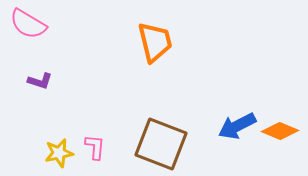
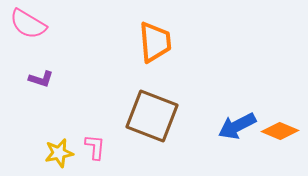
orange trapezoid: rotated 9 degrees clockwise
purple L-shape: moved 1 px right, 2 px up
brown square: moved 9 px left, 28 px up
